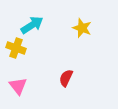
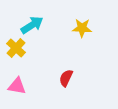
yellow star: rotated 18 degrees counterclockwise
yellow cross: rotated 24 degrees clockwise
pink triangle: moved 1 px left; rotated 42 degrees counterclockwise
